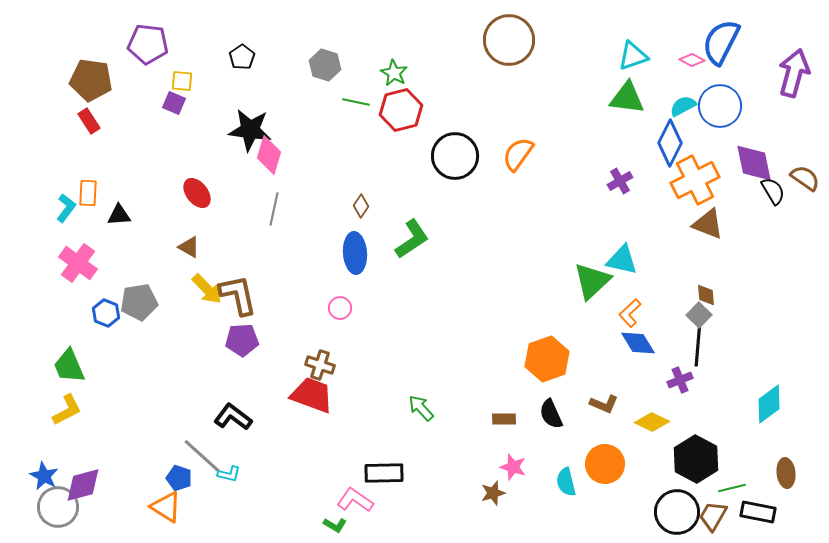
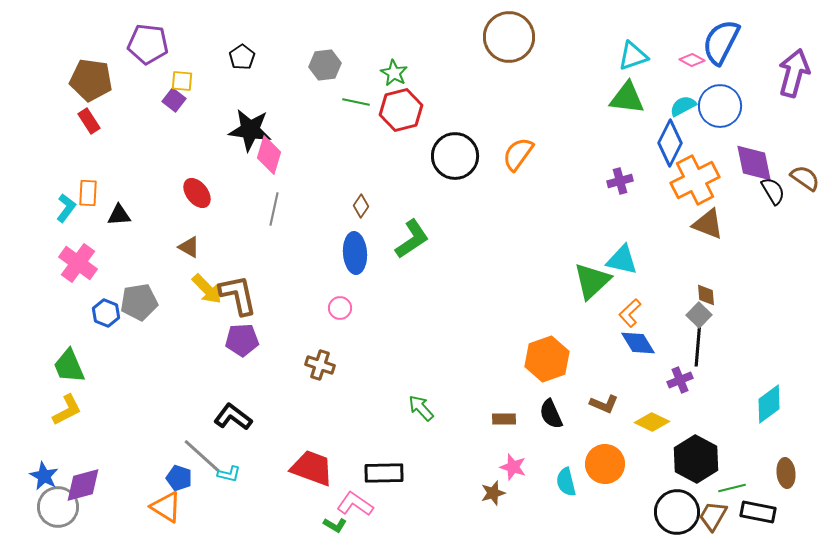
brown circle at (509, 40): moved 3 px up
gray hexagon at (325, 65): rotated 24 degrees counterclockwise
purple square at (174, 103): moved 3 px up; rotated 15 degrees clockwise
purple cross at (620, 181): rotated 15 degrees clockwise
red trapezoid at (312, 395): moved 73 px down
pink L-shape at (355, 500): moved 4 px down
